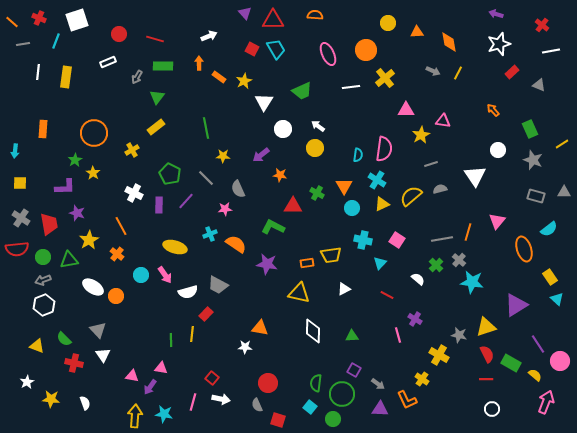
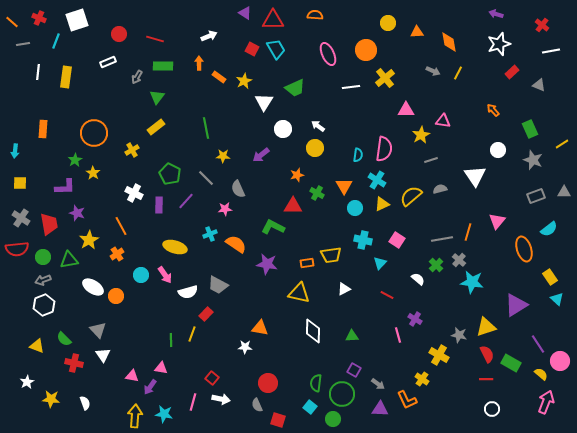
purple triangle at (245, 13): rotated 16 degrees counterclockwise
green trapezoid at (302, 91): moved 7 px left, 3 px up
gray line at (431, 164): moved 4 px up
orange star at (280, 175): moved 17 px right; rotated 24 degrees counterclockwise
gray rectangle at (536, 196): rotated 36 degrees counterclockwise
cyan circle at (352, 208): moved 3 px right
orange cross at (117, 254): rotated 16 degrees clockwise
yellow line at (192, 334): rotated 14 degrees clockwise
yellow semicircle at (535, 375): moved 6 px right, 1 px up
